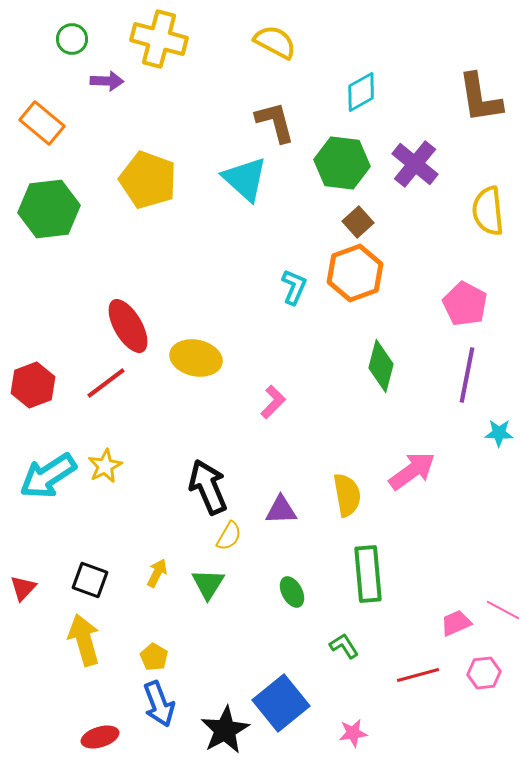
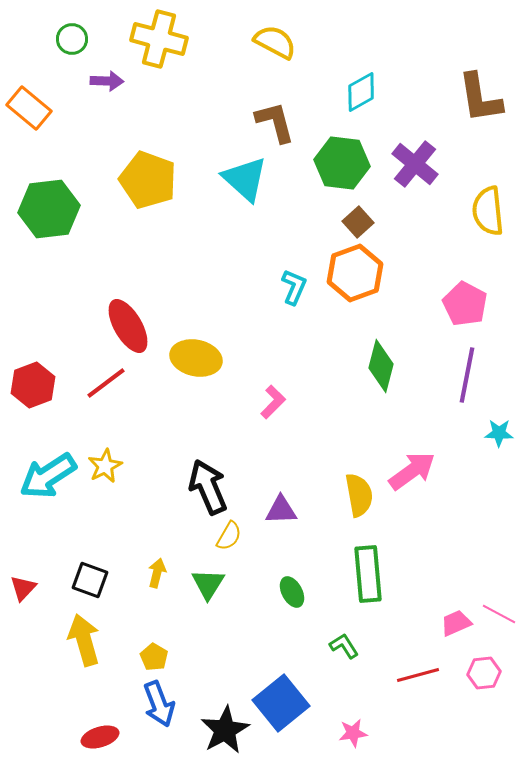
orange rectangle at (42, 123): moved 13 px left, 15 px up
yellow semicircle at (347, 495): moved 12 px right
yellow arrow at (157, 573): rotated 12 degrees counterclockwise
pink line at (503, 610): moved 4 px left, 4 px down
